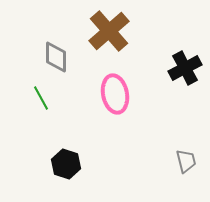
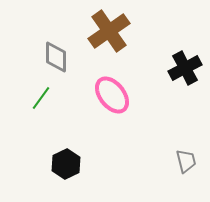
brown cross: rotated 6 degrees clockwise
pink ellipse: moved 3 px left, 1 px down; rotated 27 degrees counterclockwise
green line: rotated 65 degrees clockwise
black hexagon: rotated 16 degrees clockwise
